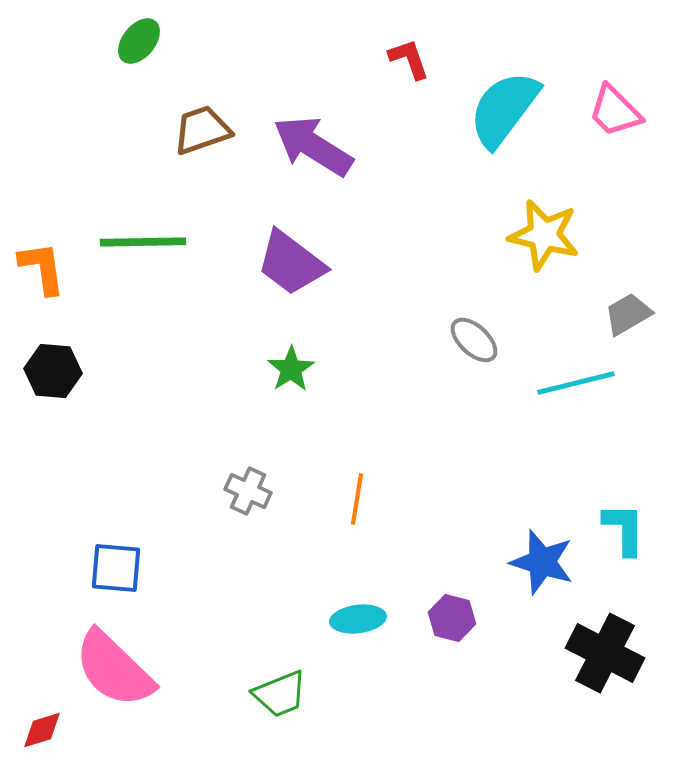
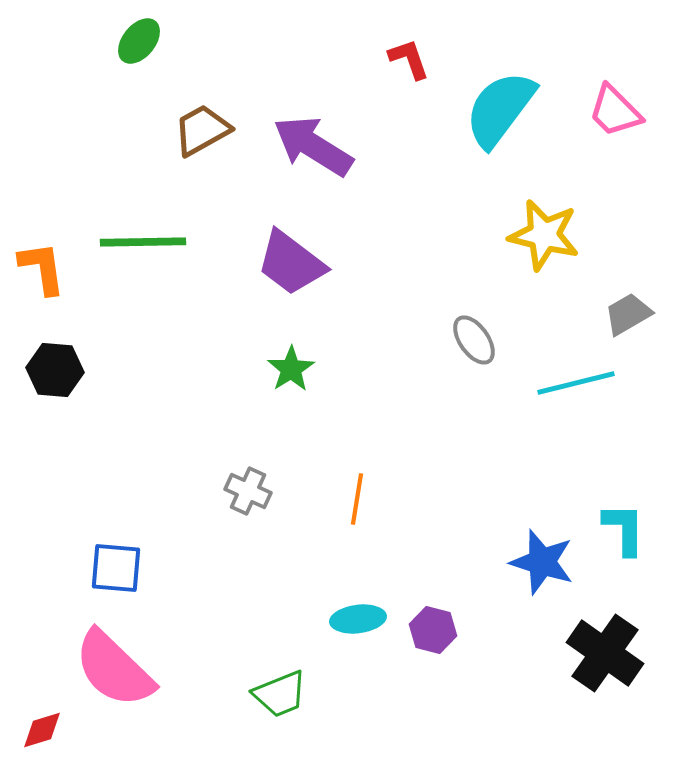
cyan semicircle: moved 4 px left
brown trapezoid: rotated 10 degrees counterclockwise
gray ellipse: rotated 12 degrees clockwise
black hexagon: moved 2 px right, 1 px up
purple hexagon: moved 19 px left, 12 px down
black cross: rotated 8 degrees clockwise
